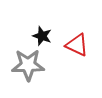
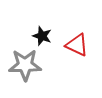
gray star: moved 3 px left
